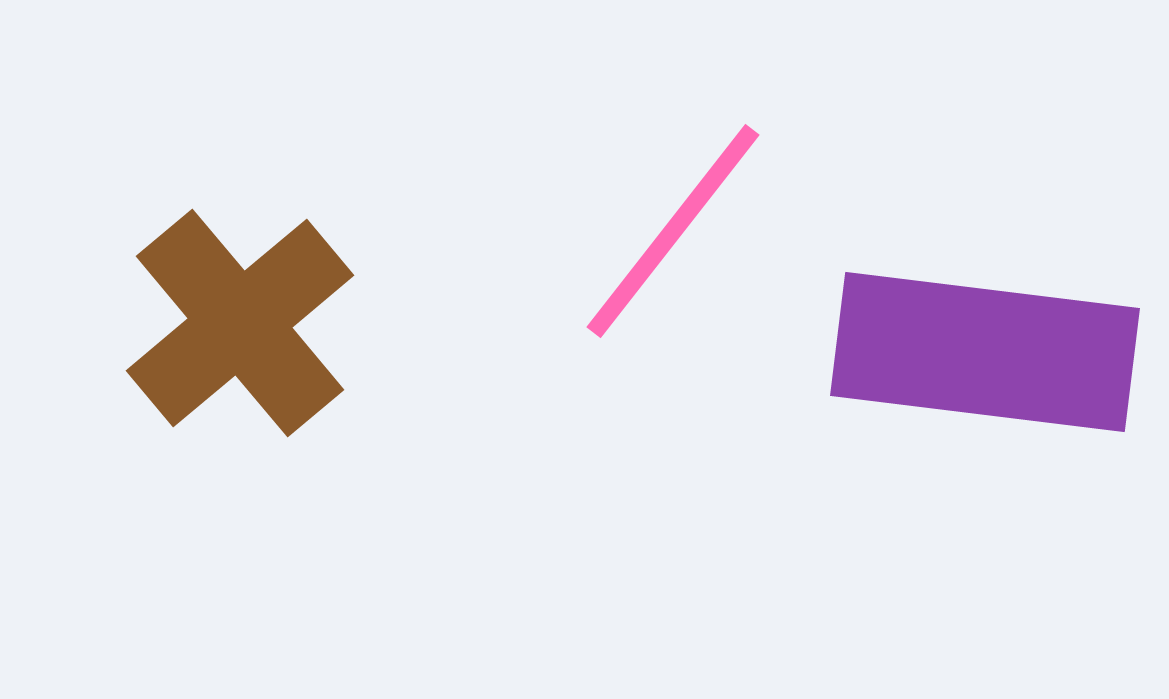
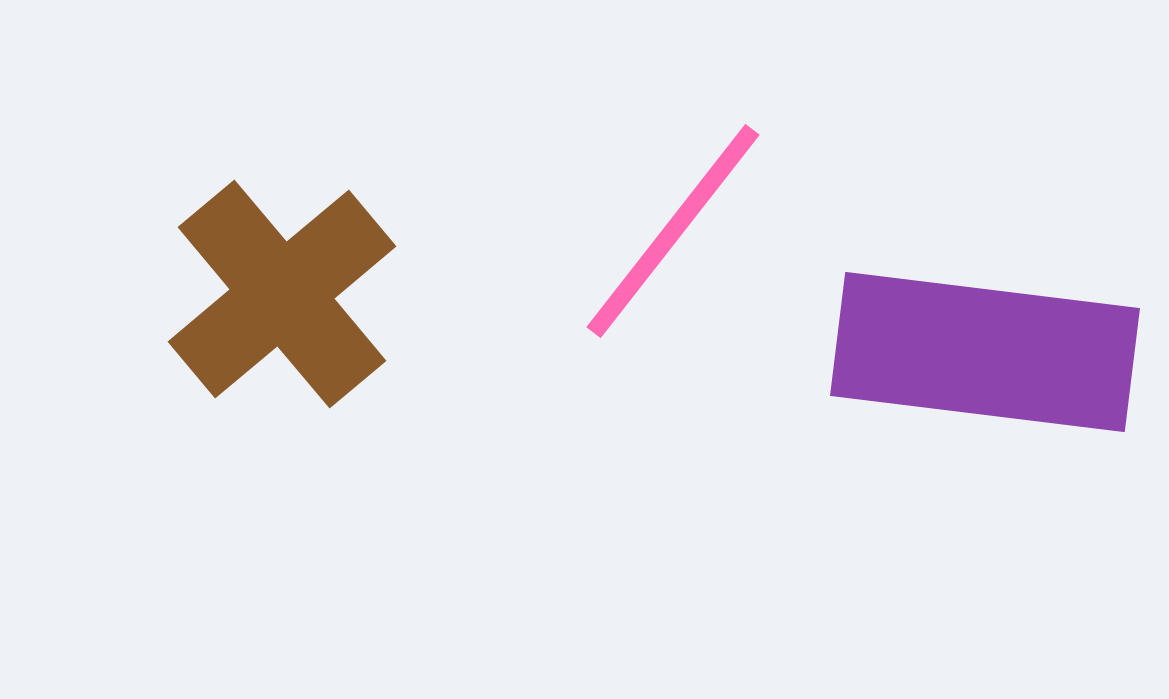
brown cross: moved 42 px right, 29 px up
